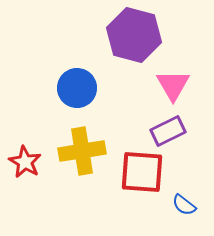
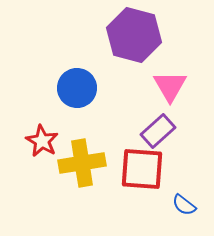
pink triangle: moved 3 px left, 1 px down
purple rectangle: moved 10 px left; rotated 16 degrees counterclockwise
yellow cross: moved 12 px down
red star: moved 17 px right, 21 px up
red square: moved 3 px up
